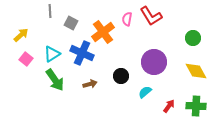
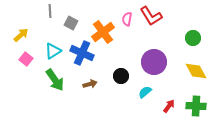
cyan triangle: moved 1 px right, 3 px up
